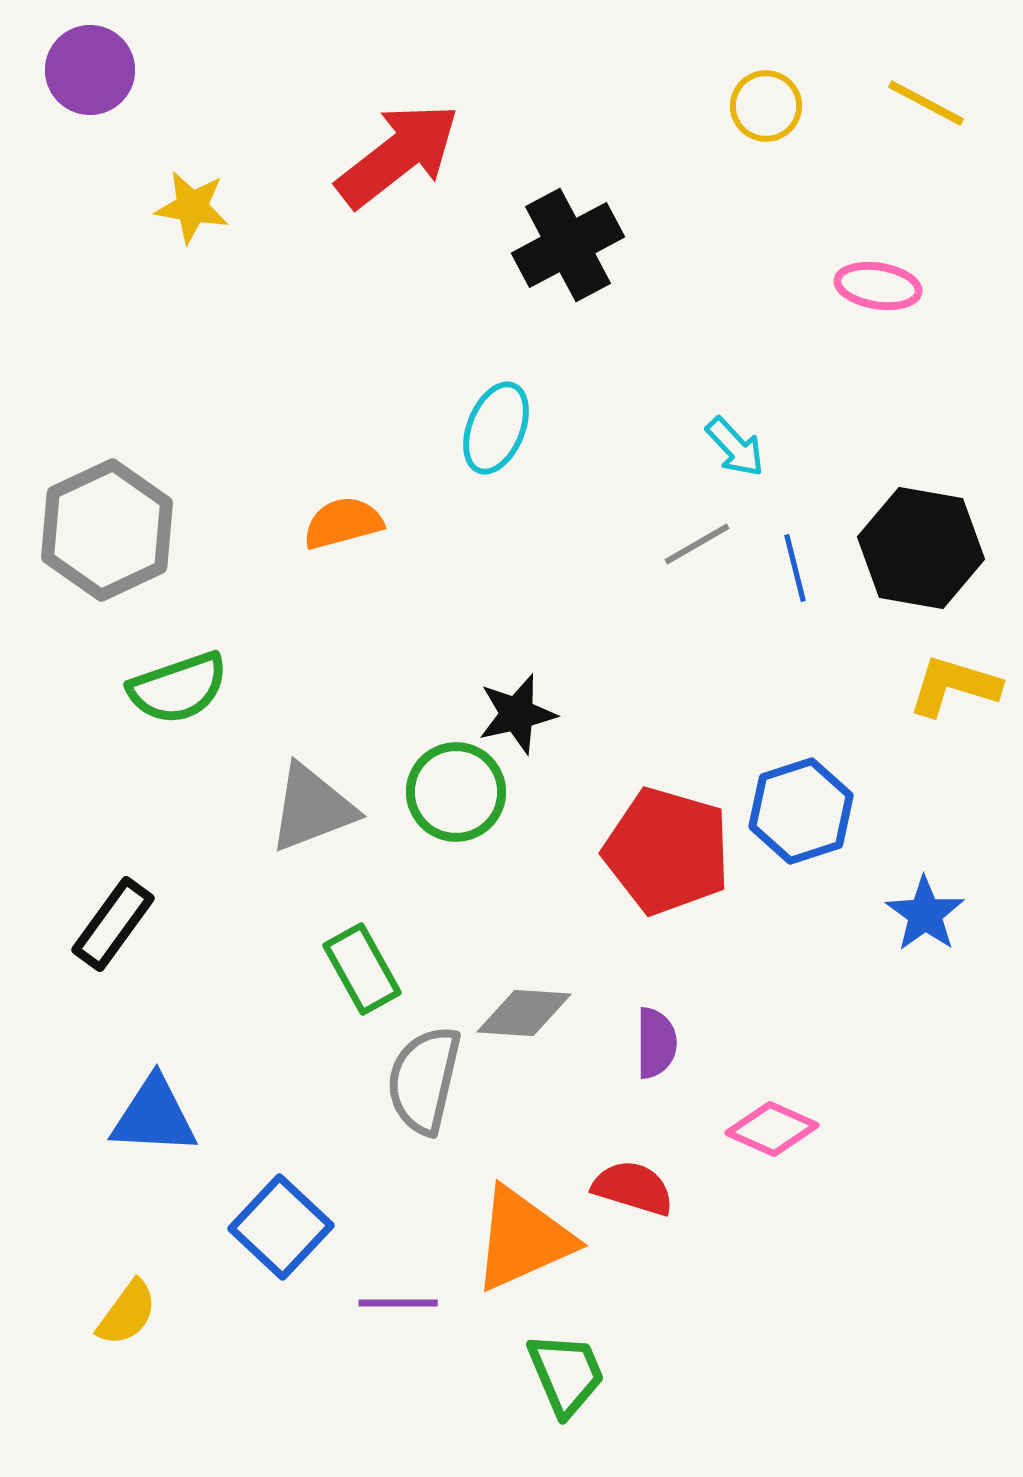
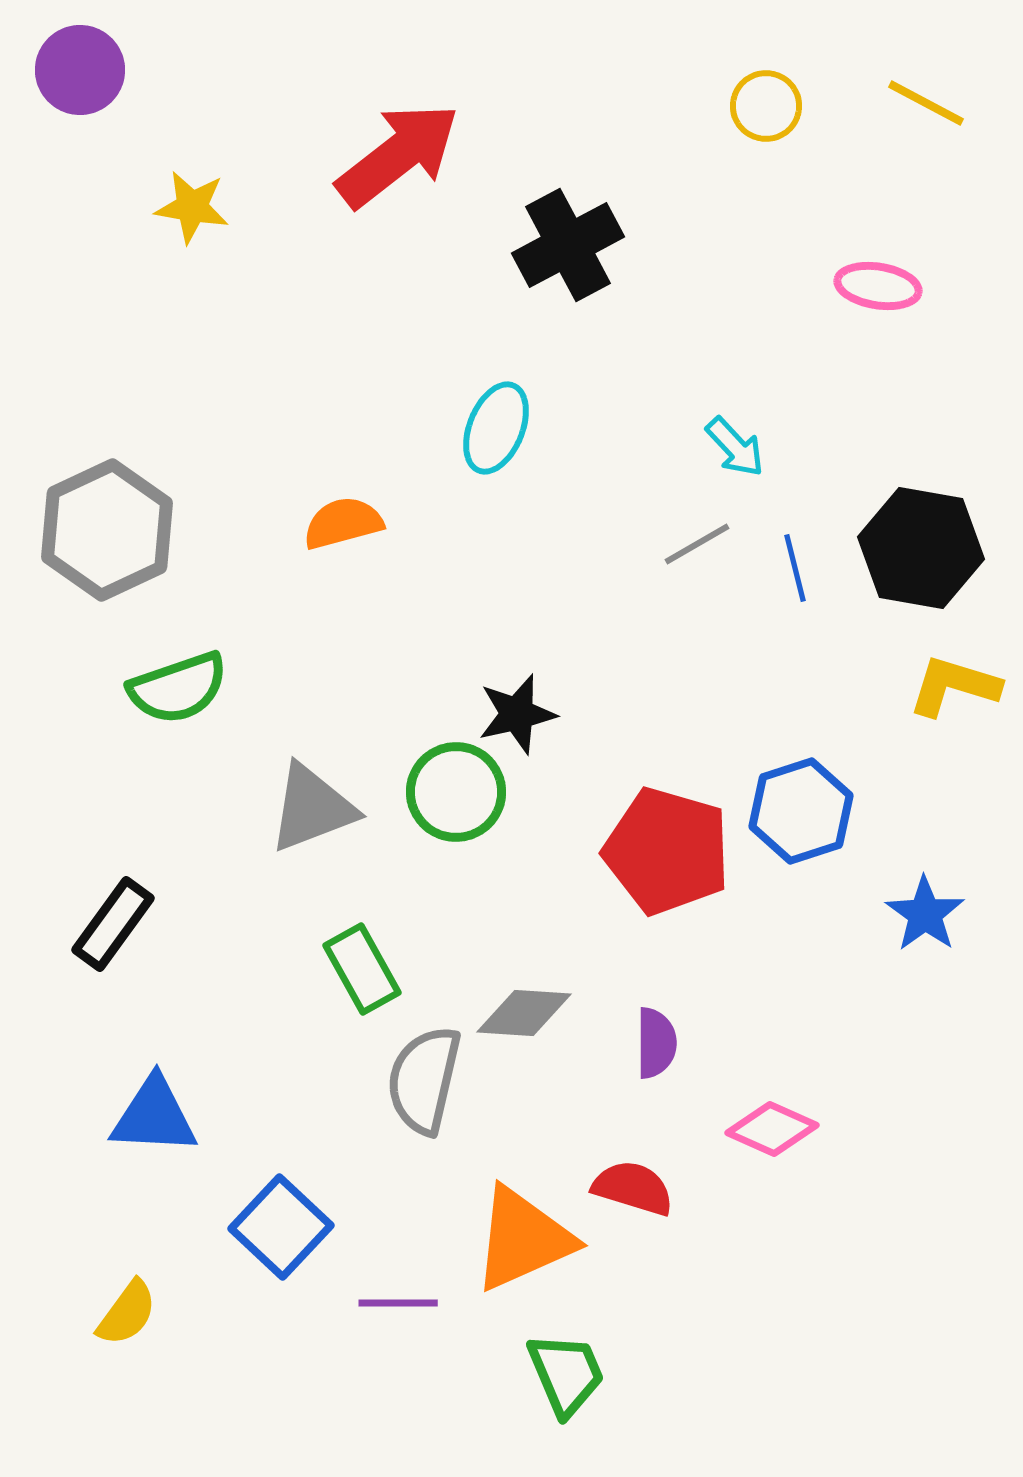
purple circle: moved 10 px left
